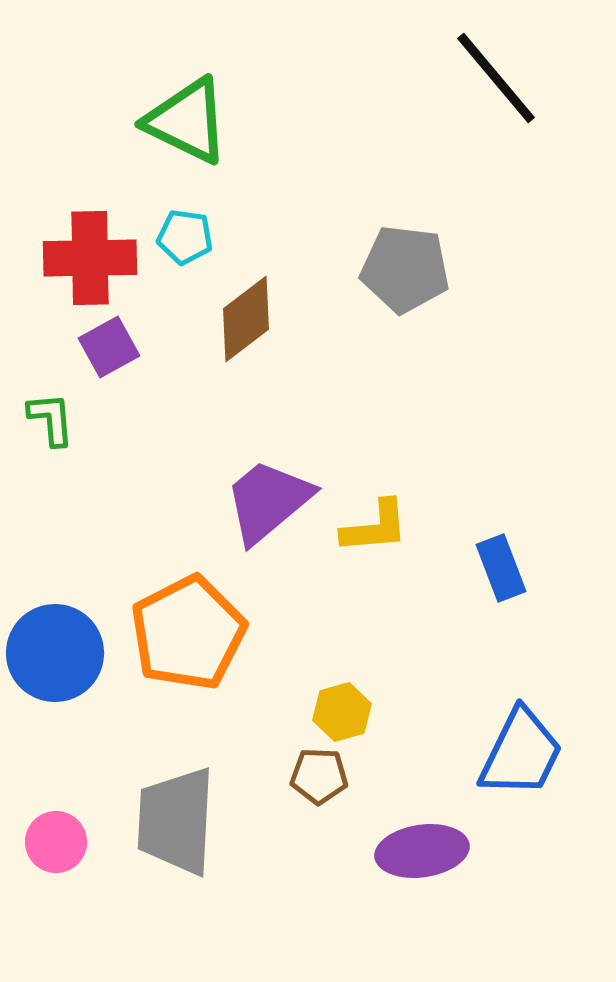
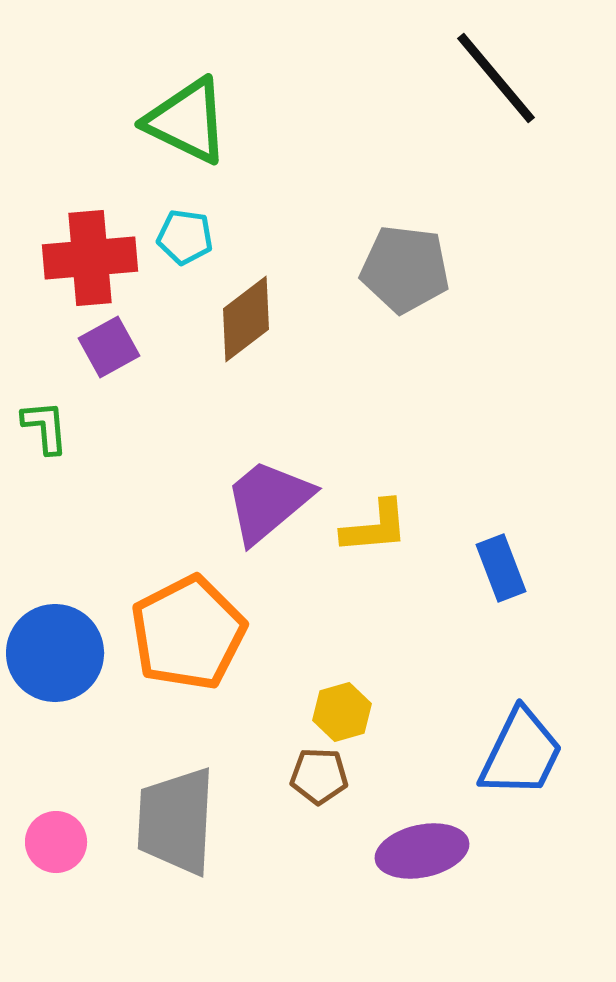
red cross: rotated 4 degrees counterclockwise
green L-shape: moved 6 px left, 8 px down
purple ellipse: rotated 4 degrees counterclockwise
